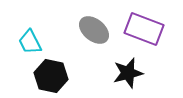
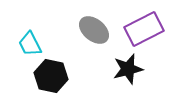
purple rectangle: rotated 48 degrees counterclockwise
cyan trapezoid: moved 2 px down
black star: moved 4 px up
